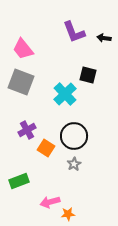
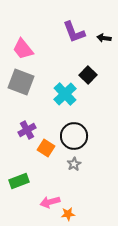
black square: rotated 30 degrees clockwise
